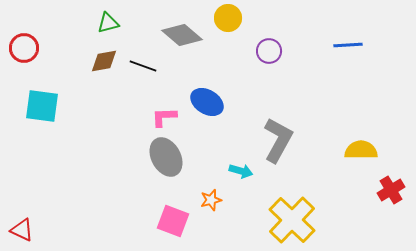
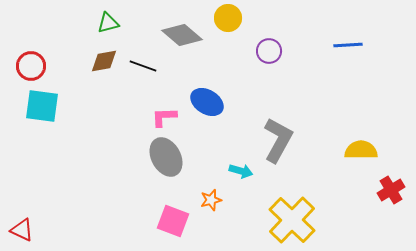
red circle: moved 7 px right, 18 px down
